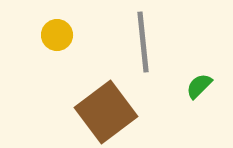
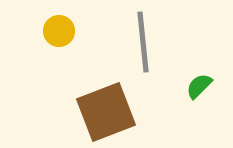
yellow circle: moved 2 px right, 4 px up
brown square: rotated 16 degrees clockwise
